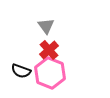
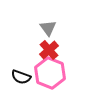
gray triangle: moved 2 px right, 2 px down
black semicircle: moved 6 px down
